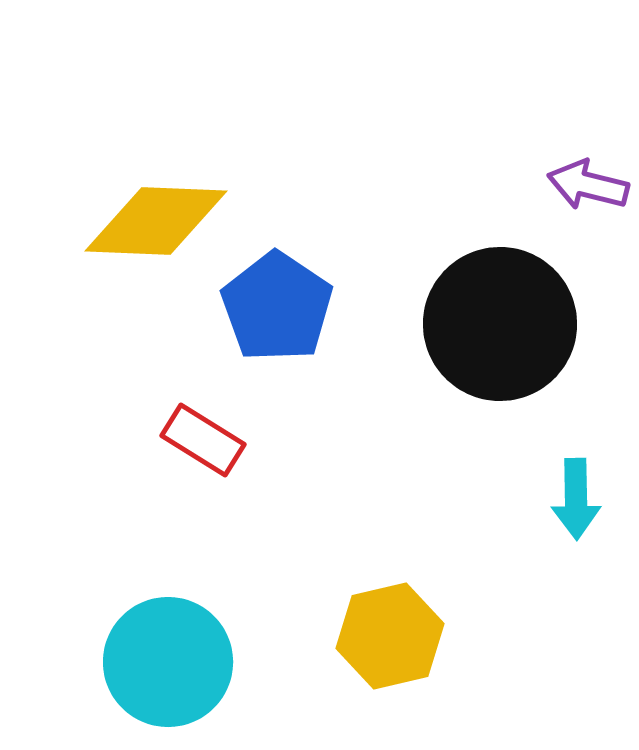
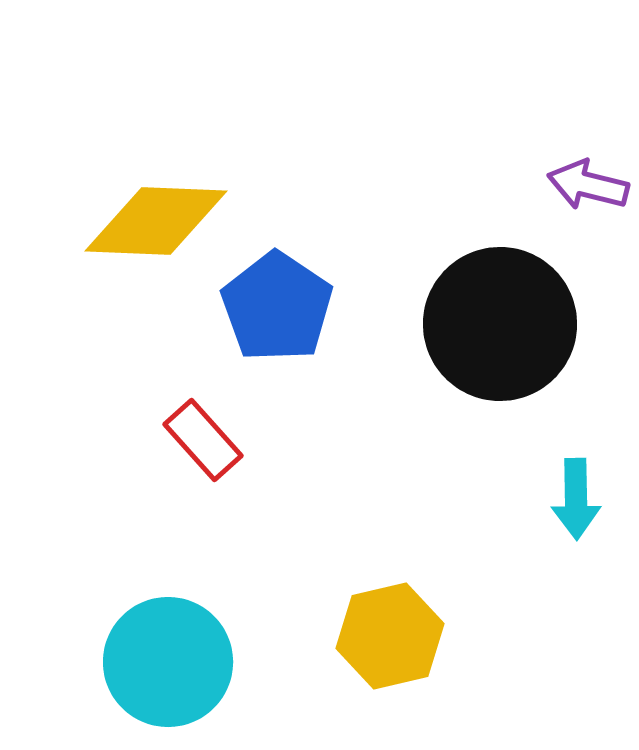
red rectangle: rotated 16 degrees clockwise
